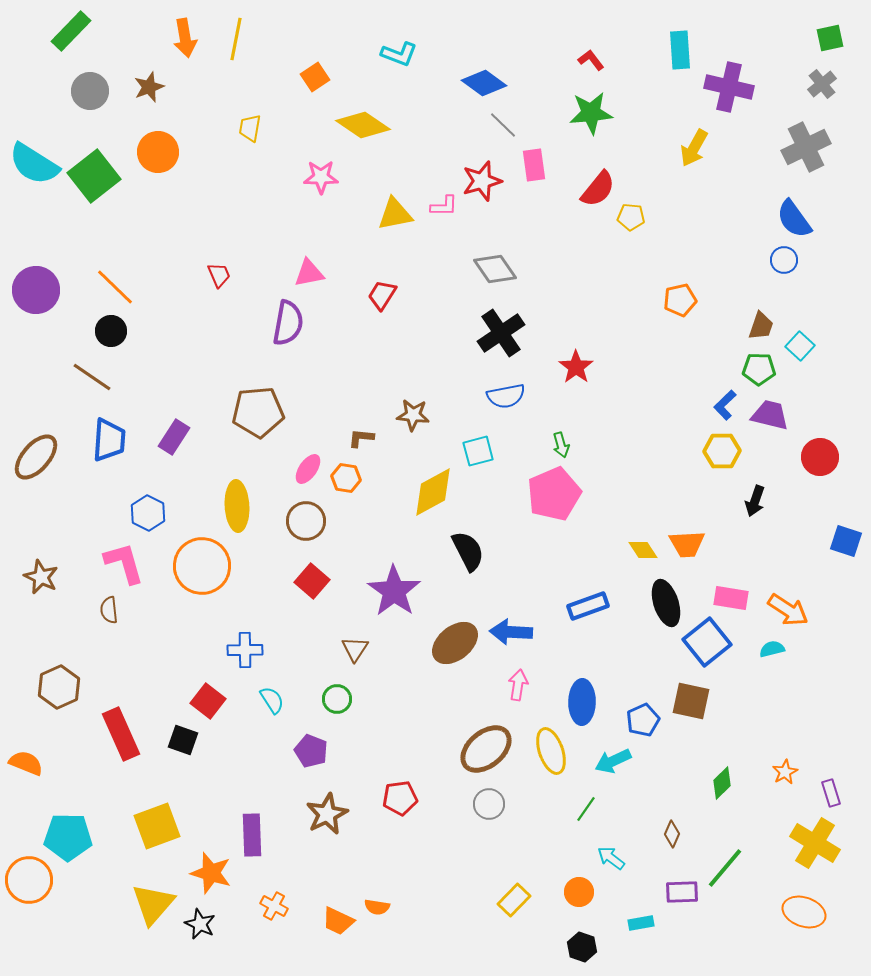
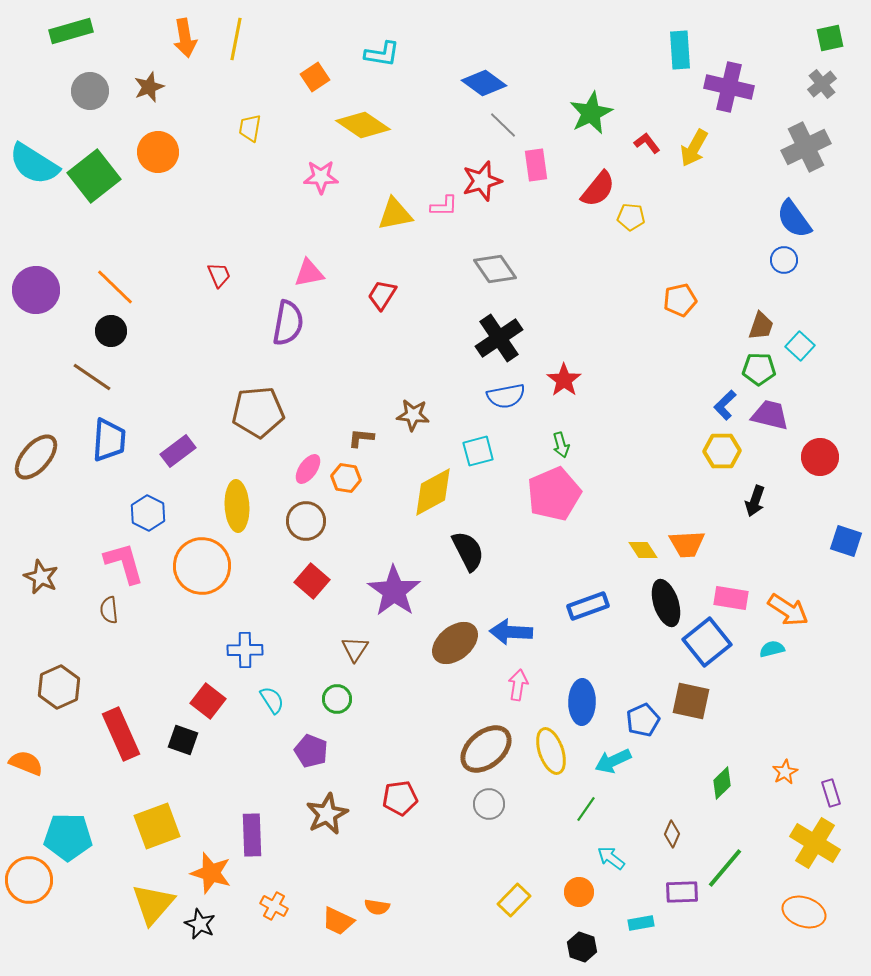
green rectangle at (71, 31): rotated 30 degrees clockwise
cyan L-shape at (399, 54): moved 17 px left; rotated 12 degrees counterclockwise
red L-shape at (591, 60): moved 56 px right, 83 px down
green star at (591, 113): rotated 21 degrees counterclockwise
pink rectangle at (534, 165): moved 2 px right
black cross at (501, 333): moved 2 px left, 5 px down
red star at (576, 367): moved 12 px left, 13 px down
purple rectangle at (174, 437): moved 4 px right, 14 px down; rotated 20 degrees clockwise
